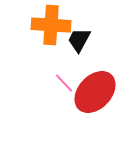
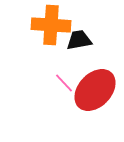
black trapezoid: rotated 52 degrees clockwise
red ellipse: moved 2 px up
